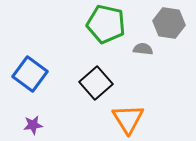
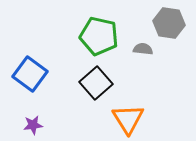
green pentagon: moved 7 px left, 12 px down
